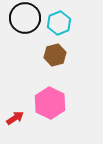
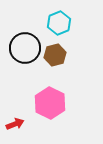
black circle: moved 30 px down
red arrow: moved 6 px down; rotated 12 degrees clockwise
